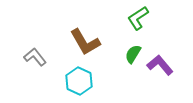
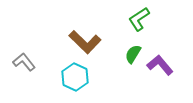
green L-shape: moved 1 px right, 1 px down
brown L-shape: rotated 16 degrees counterclockwise
gray L-shape: moved 11 px left, 5 px down
cyan hexagon: moved 4 px left, 4 px up
